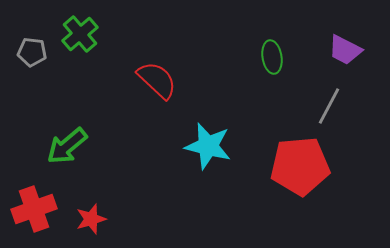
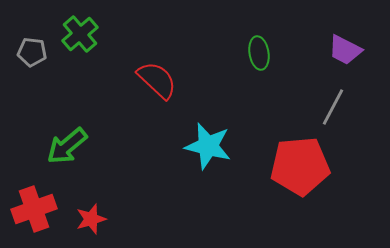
green ellipse: moved 13 px left, 4 px up
gray line: moved 4 px right, 1 px down
